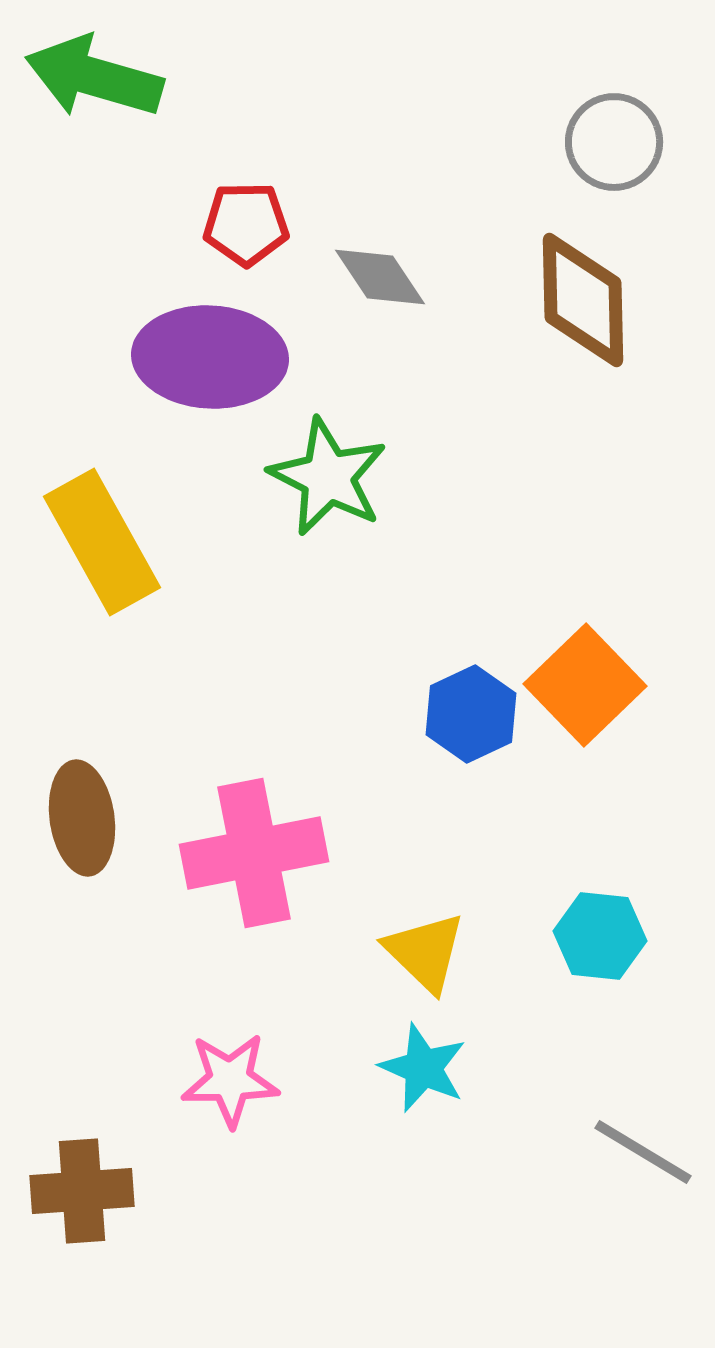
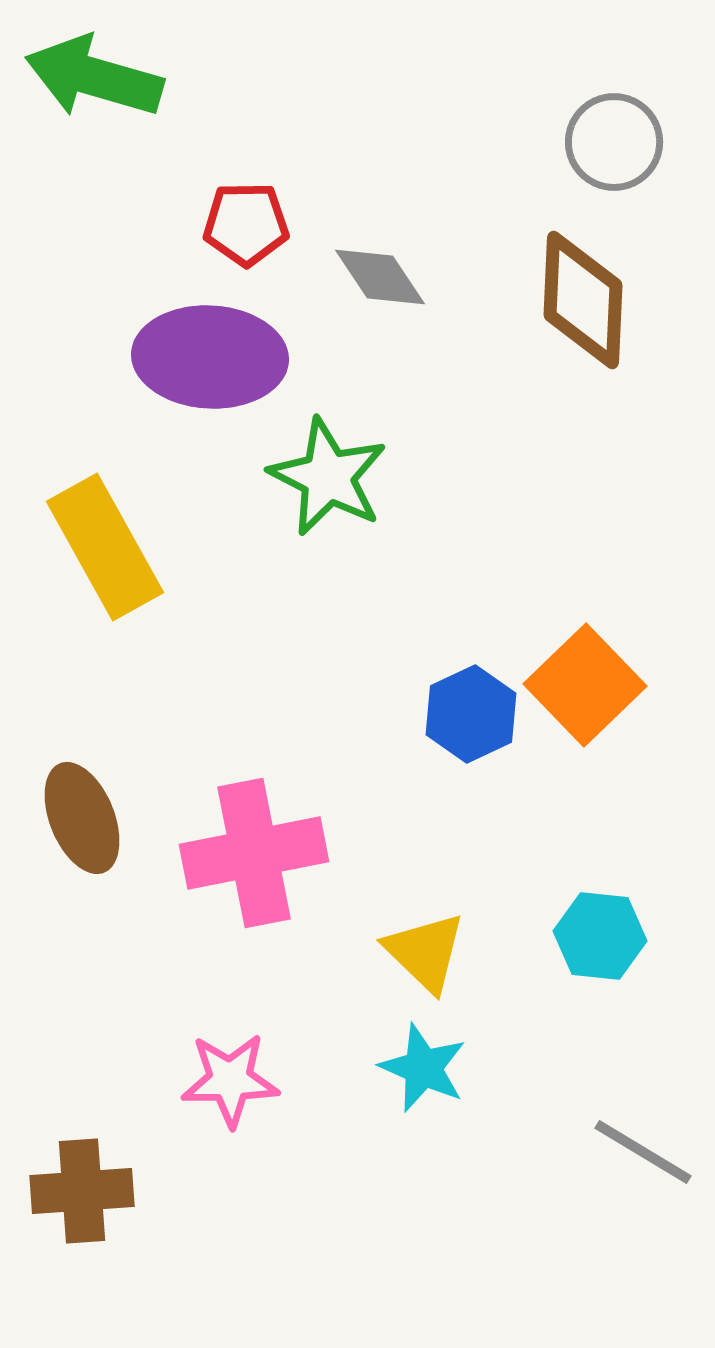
brown diamond: rotated 4 degrees clockwise
yellow rectangle: moved 3 px right, 5 px down
brown ellipse: rotated 14 degrees counterclockwise
